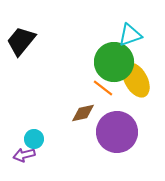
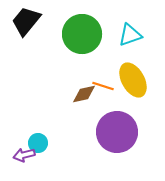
black trapezoid: moved 5 px right, 20 px up
green circle: moved 32 px left, 28 px up
yellow ellipse: moved 3 px left
orange line: moved 2 px up; rotated 20 degrees counterclockwise
brown diamond: moved 1 px right, 19 px up
cyan circle: moved 4 px right, 4 px down
